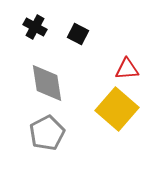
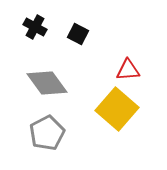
red triangle: moved 1 px right, 1 px down
gray diamond: rotated 27 degrees counterclockwise
